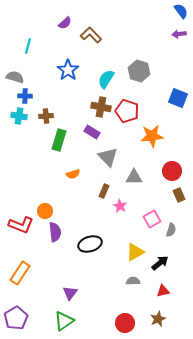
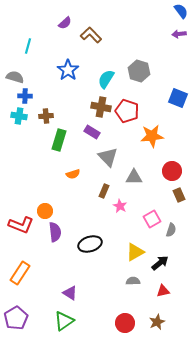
purple triangle at (70, 293): rotated 35 degrees counterclockwise
brown star at (158, 319): moved 1 px left, 3 px down
